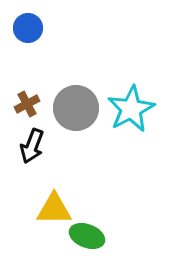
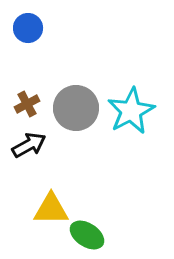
cyan star: moved 2 px down
black arrow: moved 3 px left, 1 px up; rotated 140 degrees counterclockwise
yellow triangle: moved 3 px left
green ellipse: moved 1 px up; rotated 12 degrees clockwise
